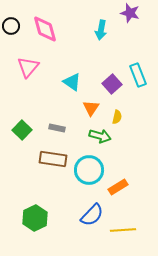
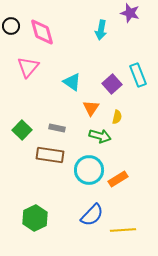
pink diamond: moved 3 px left, 3 px down
brown rectangle: moved 3 px left, 4 px up
orange rectangle: moved 8 px up
